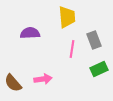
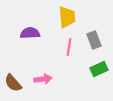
pink line: moved 3 px left, 2 px up
